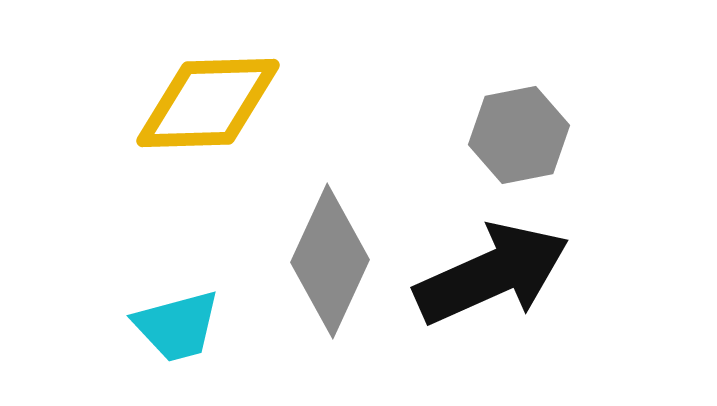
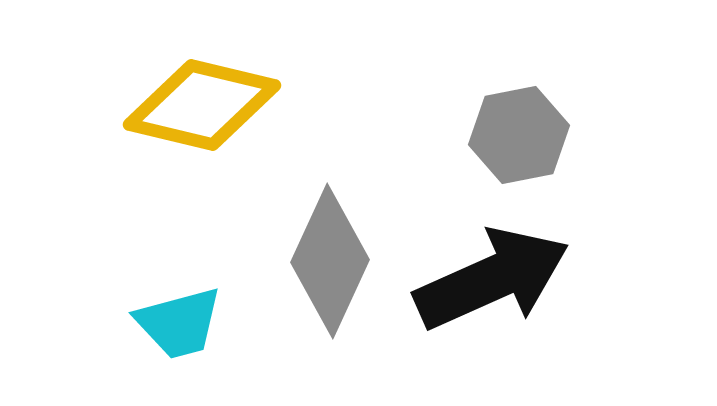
yellow diamond: moved 6 px left, 2 px down; rotated 15 degrees clockwise
black arrow: moved 5 px down
cyan trapezoid: moved 2 px right, 3 px up
